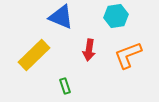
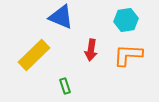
cyan hexagon: moved 10 px right, 4 px down
red arrow: moved 2 px right
orange L-shape: rotated 24 degrees clockwise
